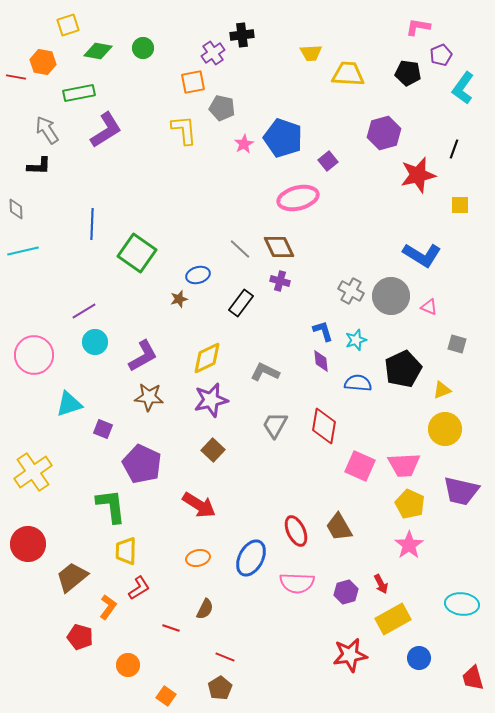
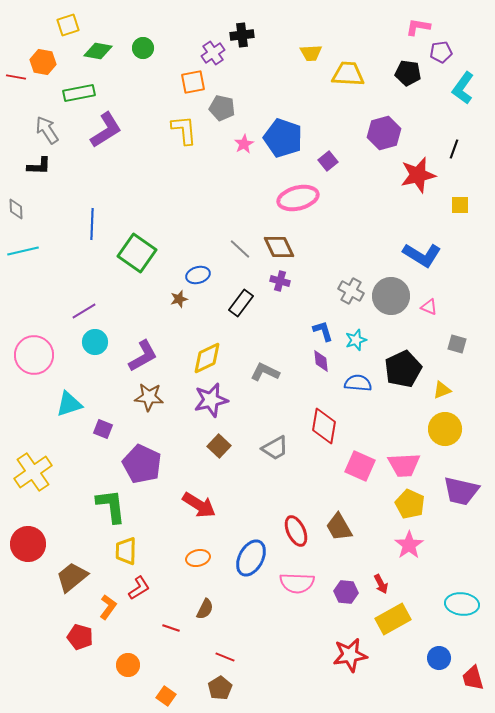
purple pentagon at (441, 55): moved 3 px up; rotated 15 degrees clockwise
gray trapezoid at (275, 425): moved 23 px down; rotated 148 degrees counterclockwise
brown square at (213, 450): moved 6 px right, 4 px up
purple hexagon at (346, 592): rotated 20 degrees clockwise
blue circle at (419, 658): moved 20 px right
